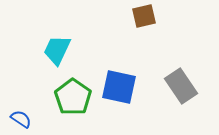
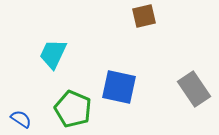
cyan trapezoid: moved 4 px left, 4 px down
gray rectangle: moved 13 px right, 3 px down
green pentagon: moved 12 px down; rotated 12 degrees counterclockwise
